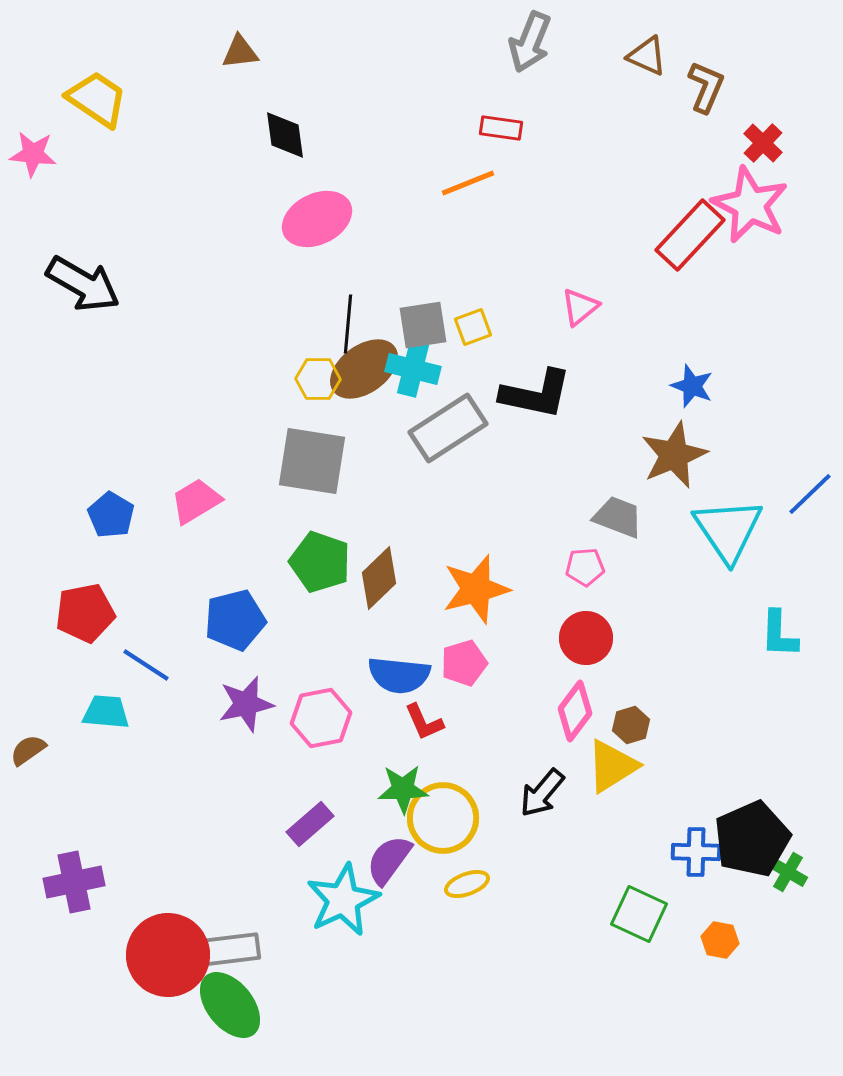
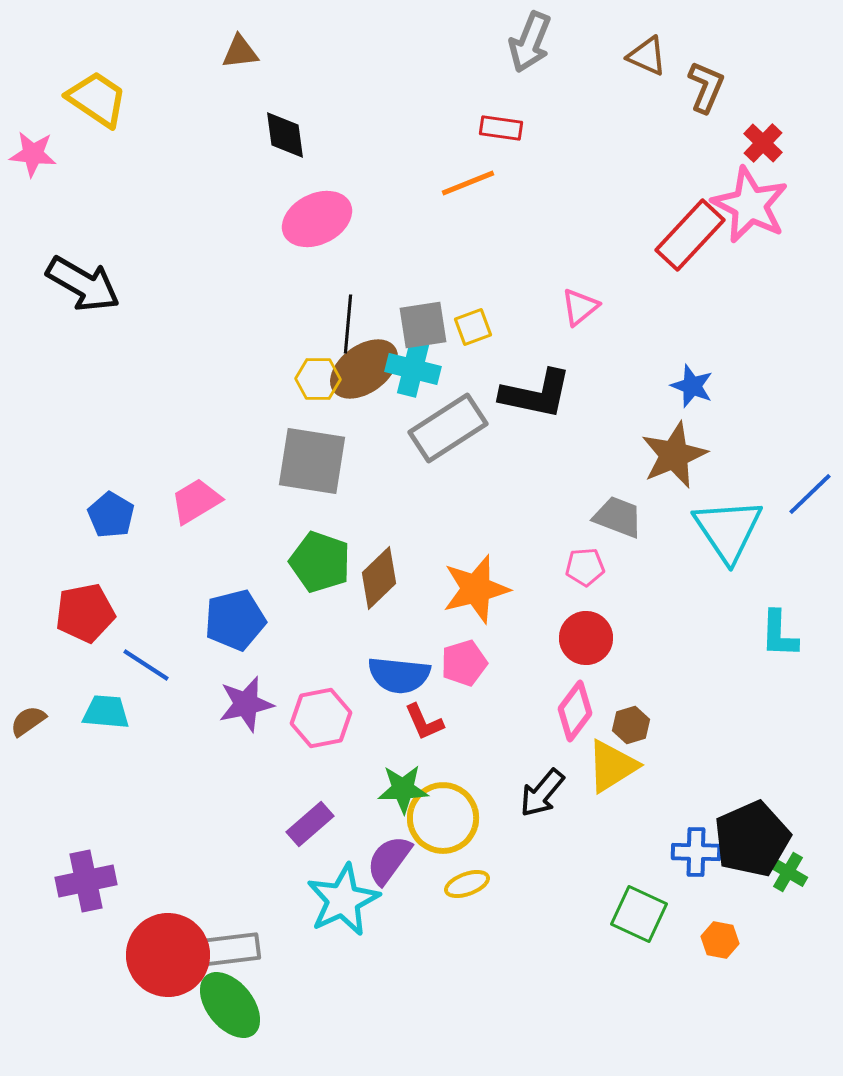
brown semicircle at (28, 750): moved 29 px up
purple cross at (74, 882): moved 12 px right, 1 px up
